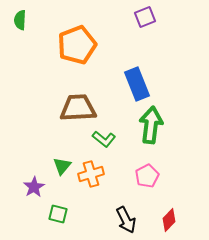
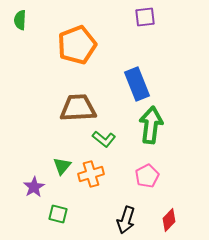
purple square: rotated 15 degrees clockwise
black arrow: rotated 44 degrees clockwise
